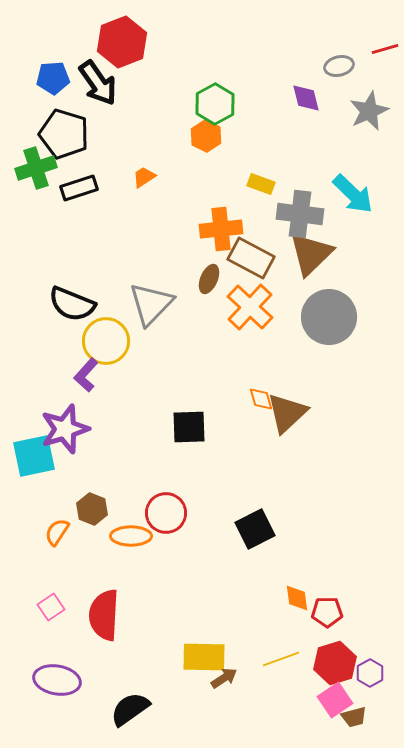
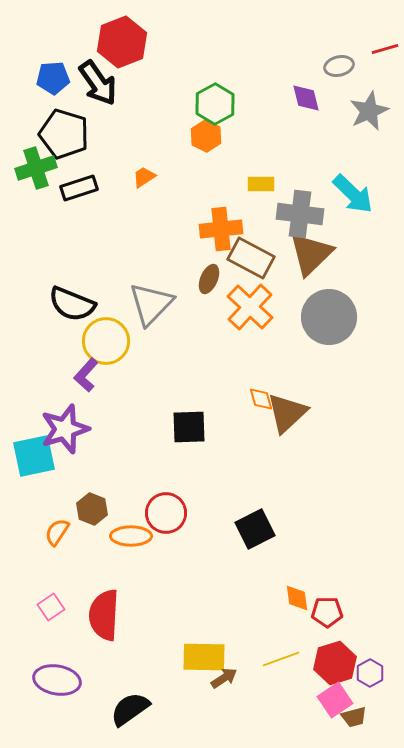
yellow rectangle at (261, 184): rotated 20 degrees counterclockwise
